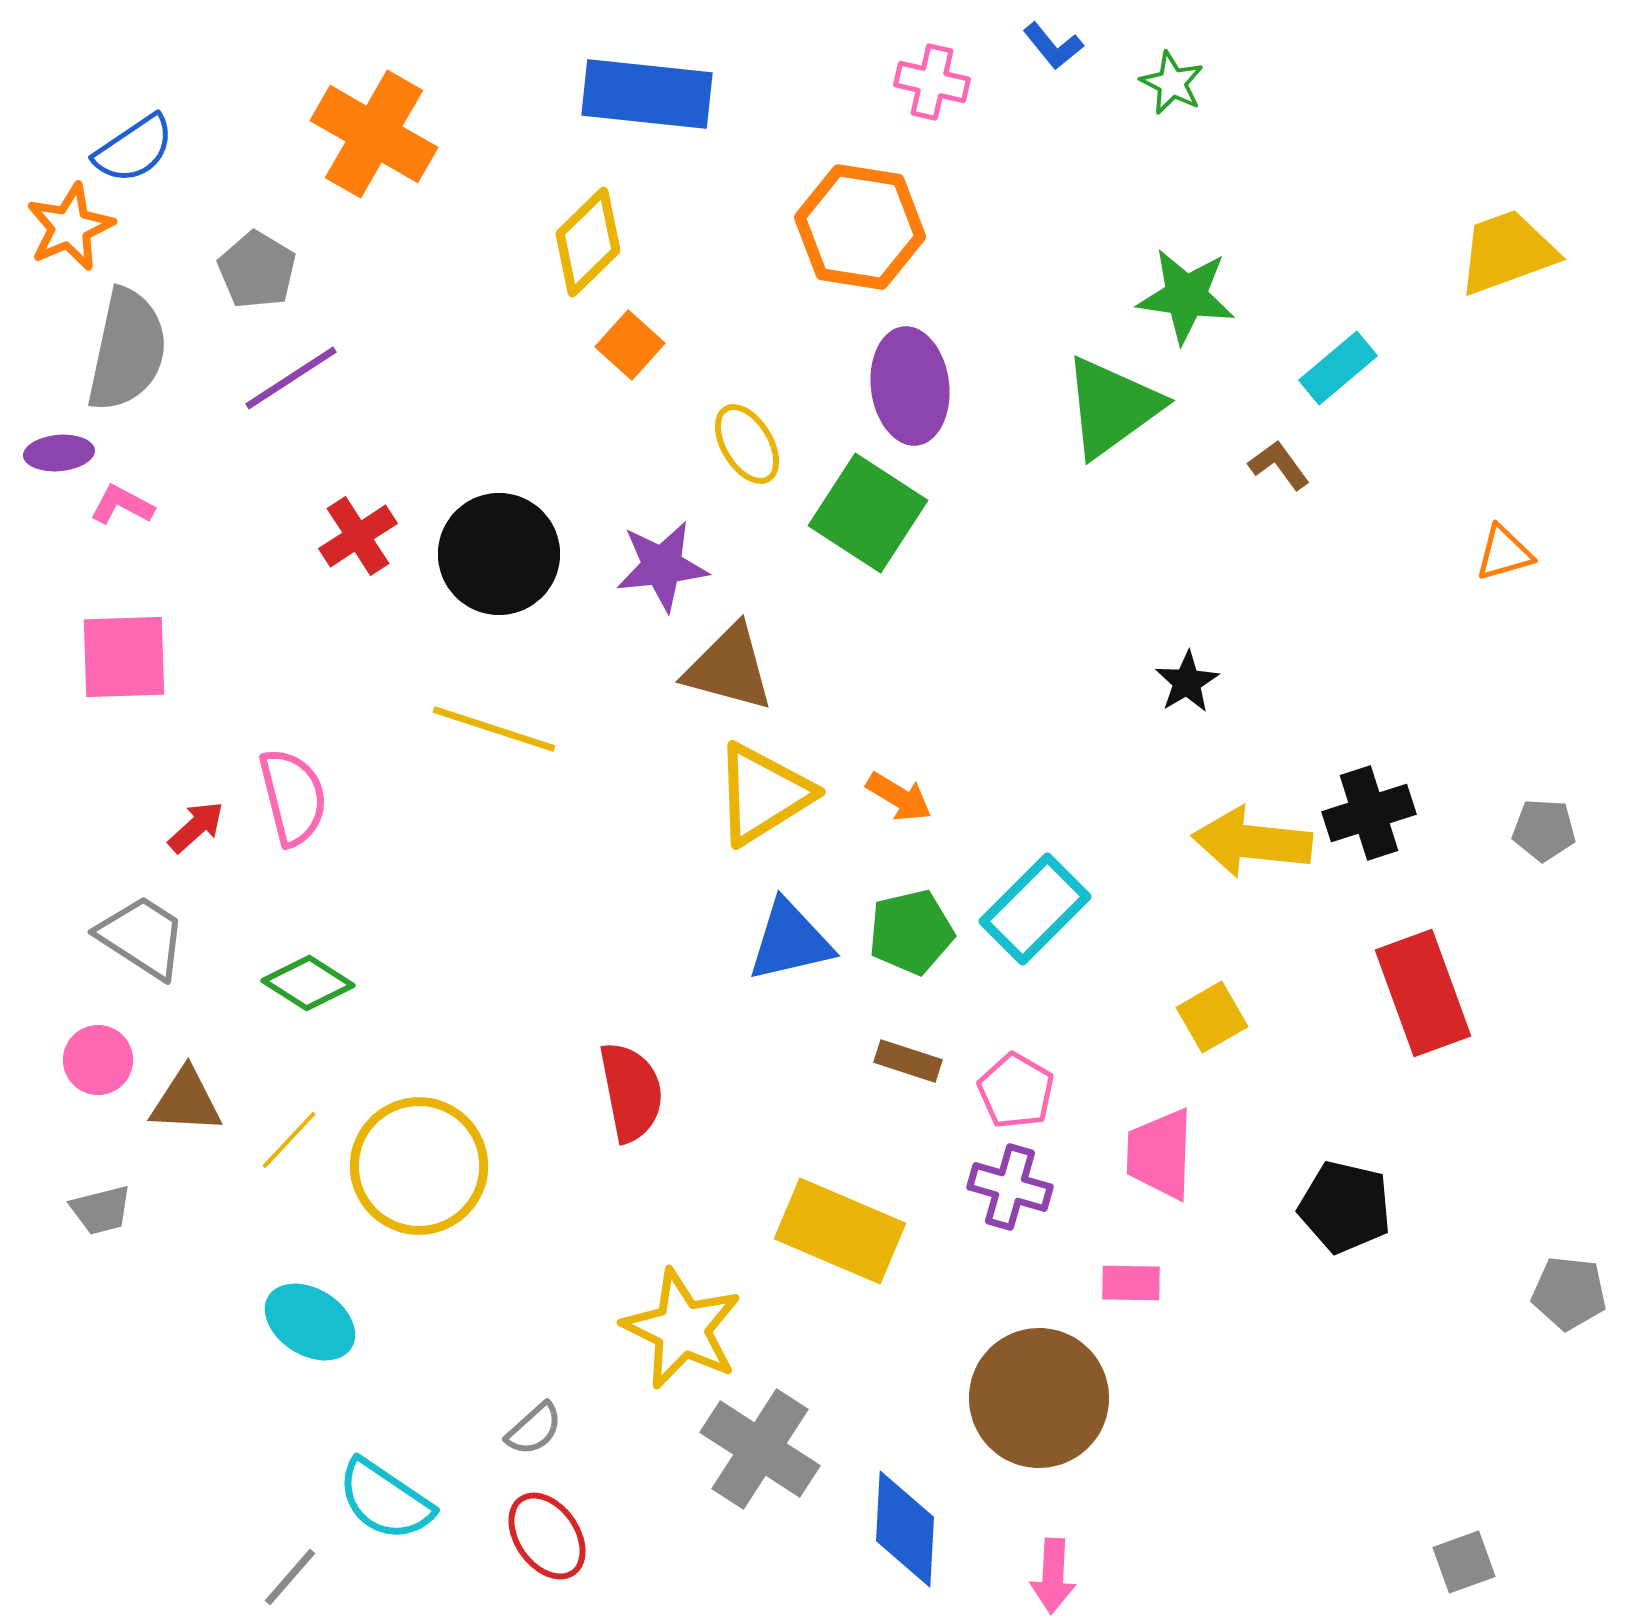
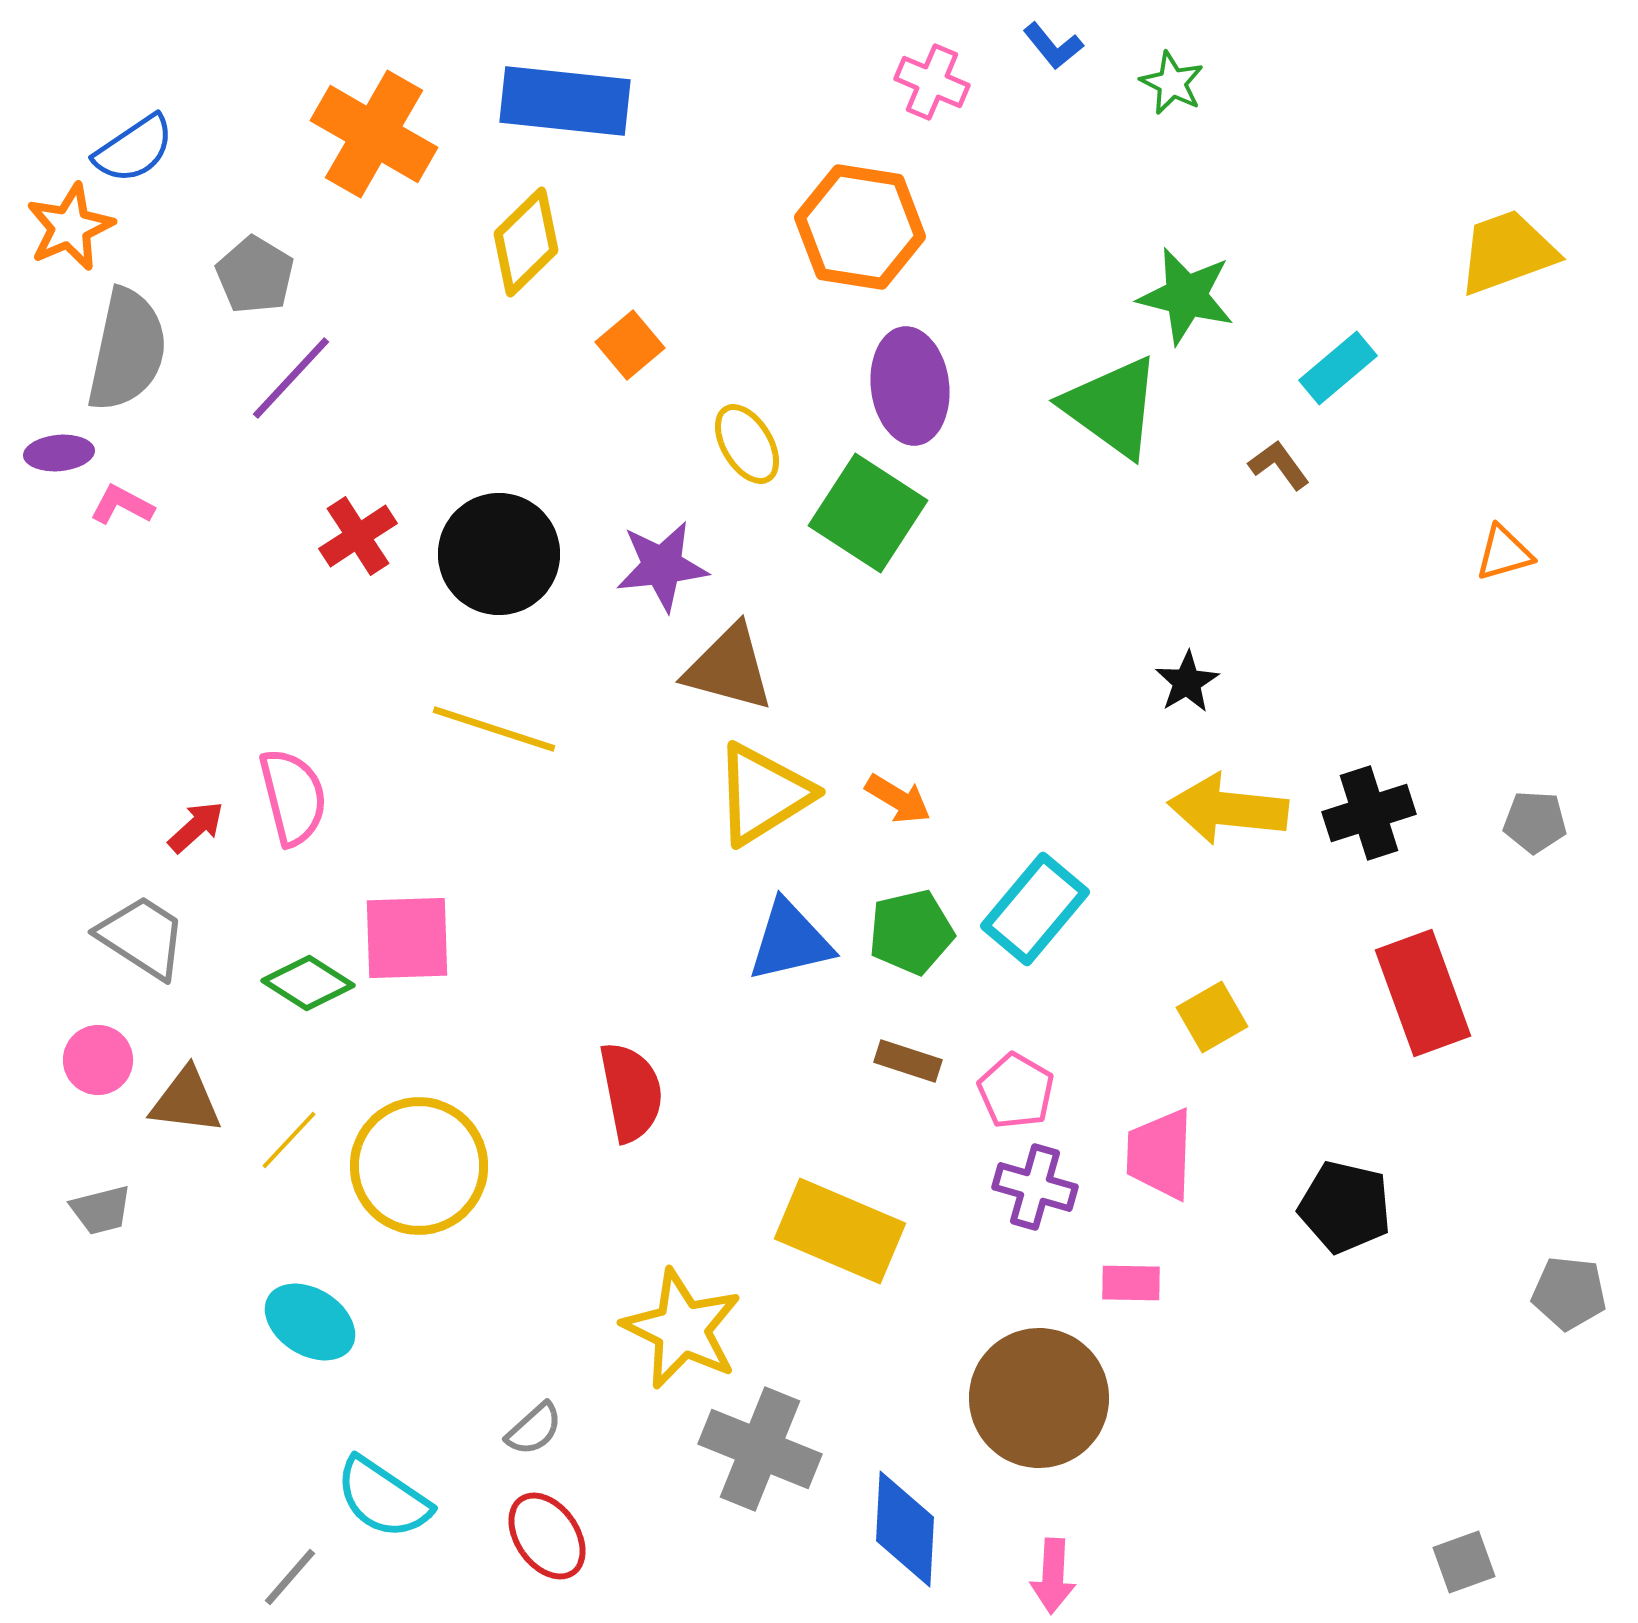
pink cross at (932, 82): rotated 10 degrees clockwise
blue rectangle at (647, 94): moved 82 px left, 7 px down
yellow diamond at (588, 242): moved 62 px left
gray pentagon at (257, 270): moved 2 px left, 5 px down
green star at (1186, 296): rotated 6 degrees clockwise
orange square at (630, 345): rotated 8 degrees clockwise
purple line at (291, 378): rotated 14 degrees counterclockwise
green triangle at (1112, 407): rotated 48 degrees counterclockwise
pink square at (124, 657): moved 283 px right, 281 px down
orange arrow at (899, 797): moved 1 px left, 2 px down
gray pentagon at (1544, 830): moved 9 px left, 8 px up
yellow arrow at (1252, 842): moved 24 px left, 33 px up
cyan rectangle at (1035, 909): rotated 5 degrees counterclockwise
brown triangle at (186, 1101): rotated 4 degrees clockwise
purple cross at (1010, 1187): moved 25 px right
gray cross at (760, 1449): rotated 11 degrees counterclockwise
cyan semicircle at (385, 1500): moved 2 px left, 2 px up
